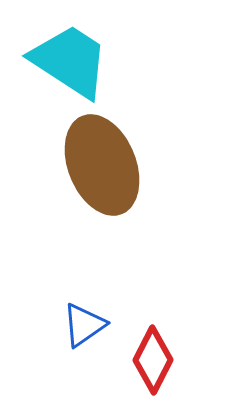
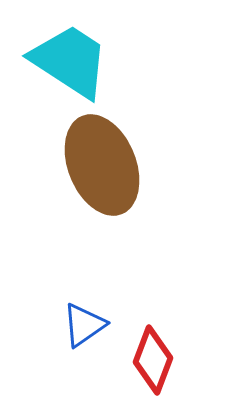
red diamond: rotated 6 degrees counterclockwise
